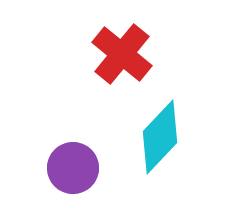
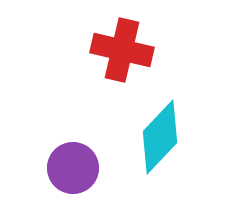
red cross: moved 4 px up; rotated 26 degrees counterclockwise
